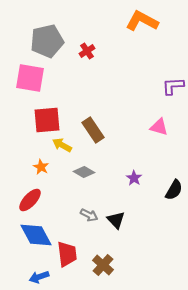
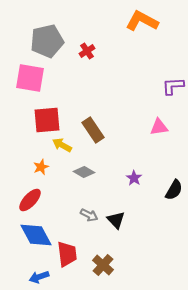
pink triangle: rotated 24 degrees counterclockwise
orange star: rotated 21 degrees clockwise
